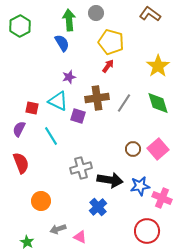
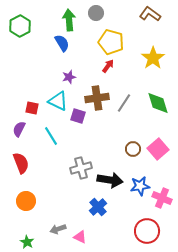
yellow star: moved 5 px left, 8 px up
orange circle: moved 15 px left
